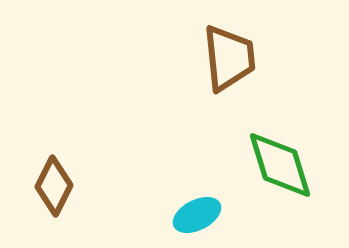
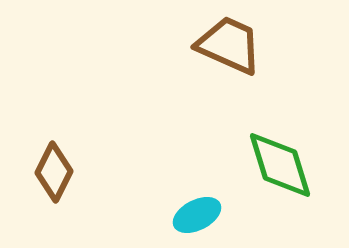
brown trapezoid: moved 13 px up; rotated 60 degrees counterclockwise
brown diamond: moved 14 px up
